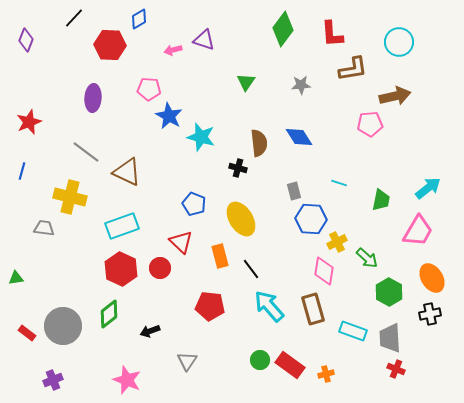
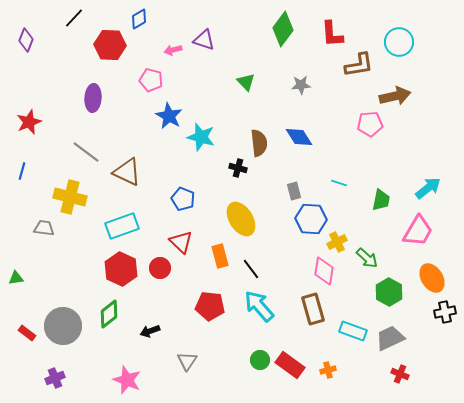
brown L-shape at (353, 69): moved 6 px right, 4 px up
green triangle at (246, 82): rotated 18 degrees counterclockwise
pink pentagon at (149, 89): moved 2 px right, 9 px up; rotated 10 degrees clockwise
blue pentagon at (194, 204): moved 11 px left, 5 px up
cyan arrow at (269, 306): moved 10 px left
black cross at (430, 314): moved 15 px right, 2 px up
gray trapezoid at (390, 338): rotated 68 degrees clockwise
red cross at (396, 369): moved 4 px right, 5 px down
orange cross at (326, 374): moved 2 px right, 4 px up
purple cross at (53, 380): moved 2 px right, 2 px up
